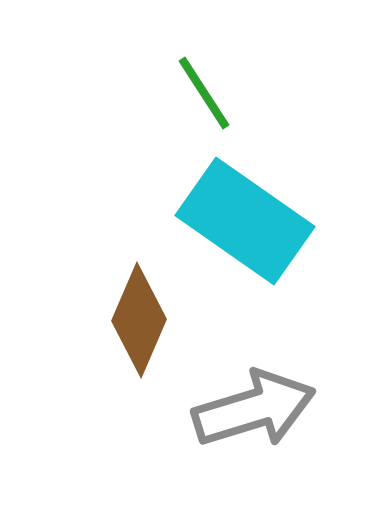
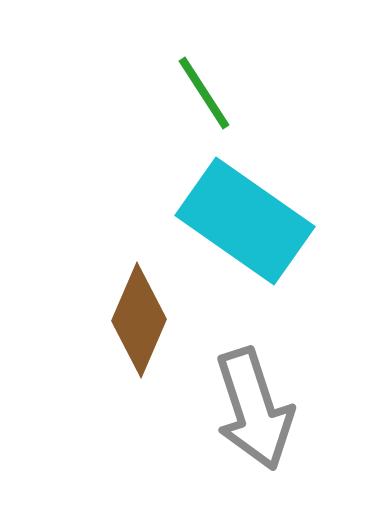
gray arrow: rotated 89 degrees clockwise
